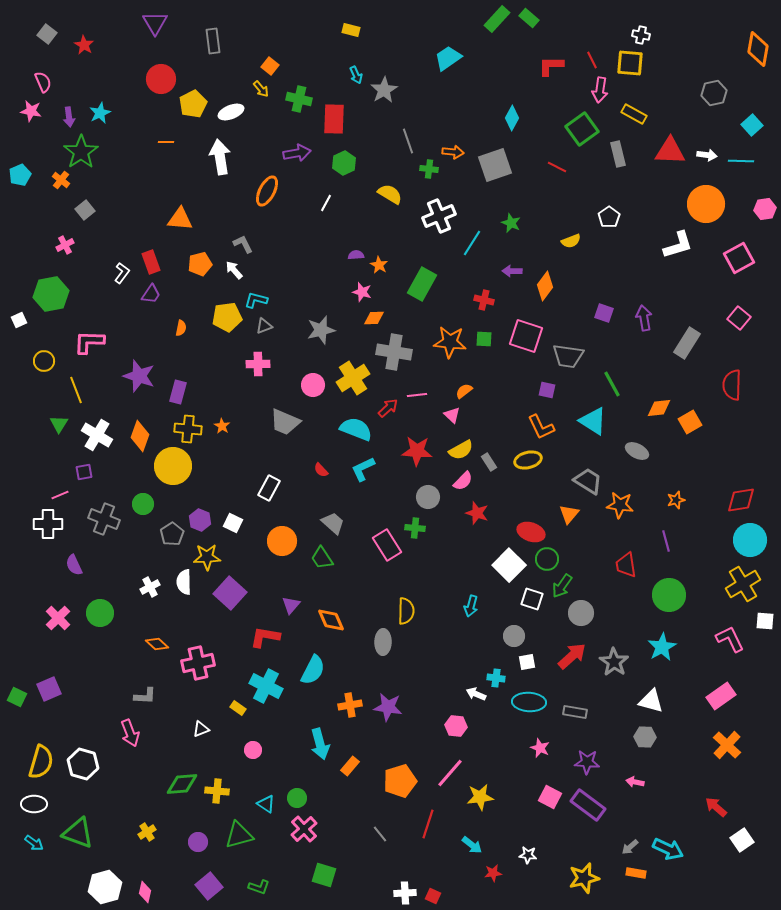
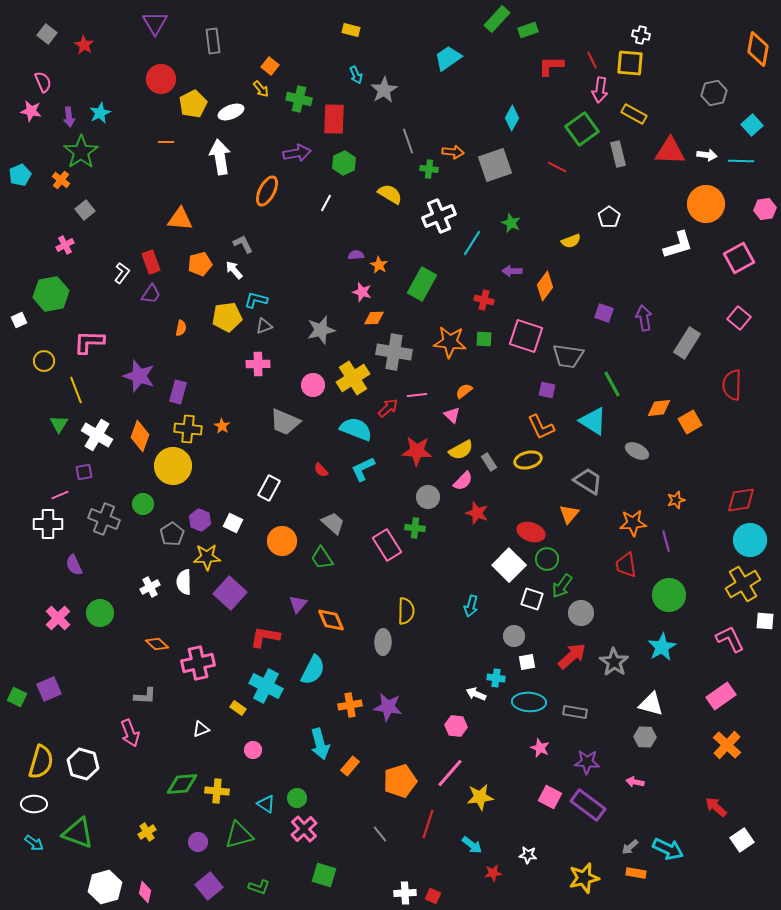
green rectangle at (529, 18): moved 1 px left, 12 px down; rotated 60 degrees counterclockwise
orange star at (620, 505): moved 13 px right, 18 px down; rotated 12 degrees counterclockwise
purple triangle at (291, 605): moved 7 px right, 1 px up
white triangle at (651, 701): moved 3 px down
